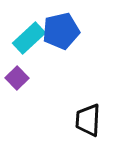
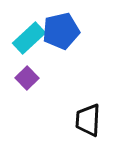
purple square: moved 10 px right
